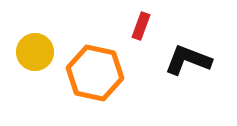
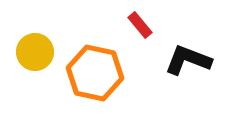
red rectangle: moved 1 px left, 1 px up; rotated 60 degrees counterclockwise
